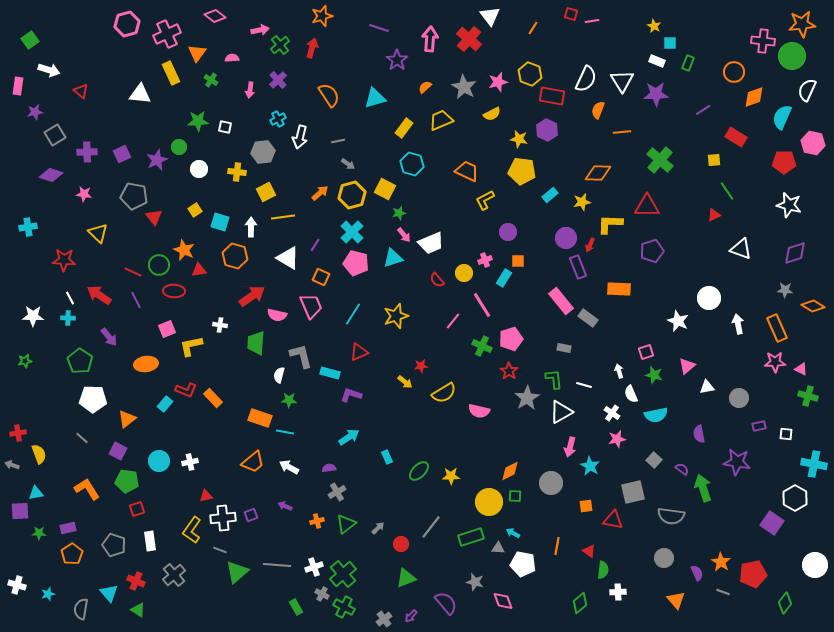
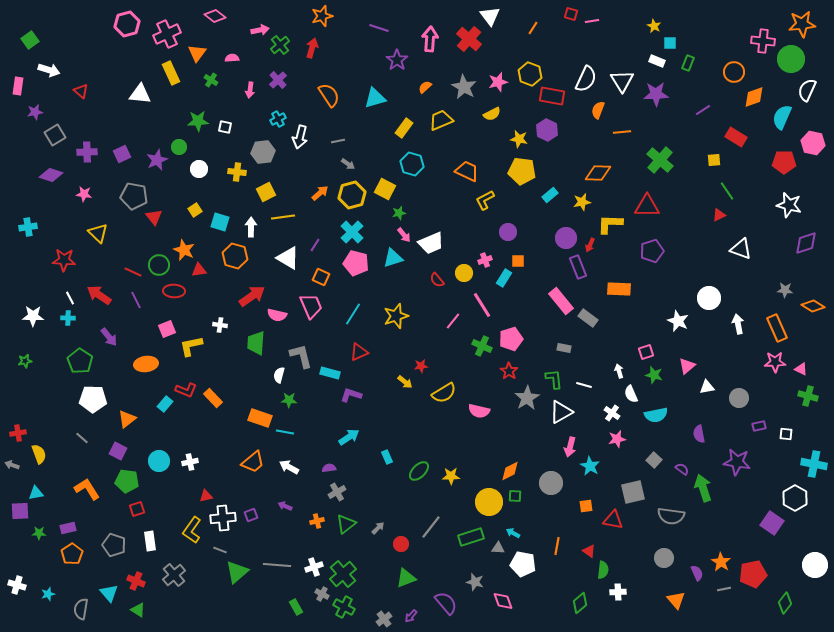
green circle at (792, 56): moved 1 px left, 3 px down
red triangle at (714, 215): moved 5 px right
purple diamond at (795, 253): moved 11 px right, 10 px up
gray line at (723, 592): moved 1 px right, 3 px up; rotated 32 degrees counterclockwise
